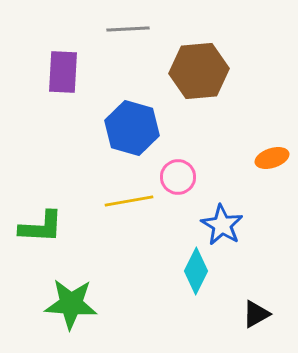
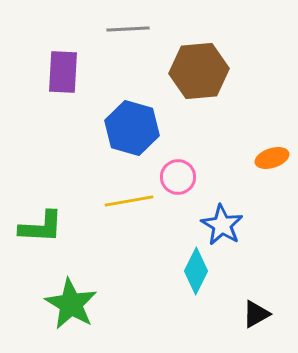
green star: rotated 26 degrees clockwise
